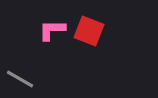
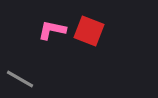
pink L-shape: rotated 12 degrees clockwise
